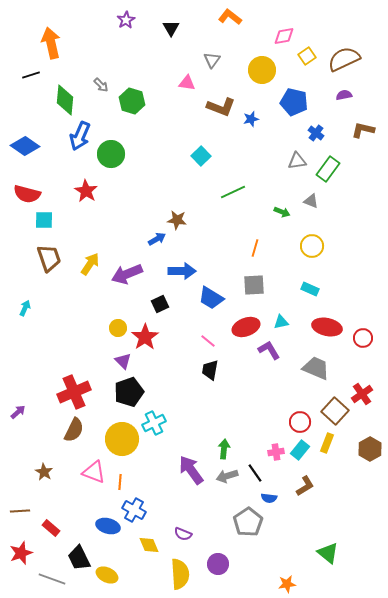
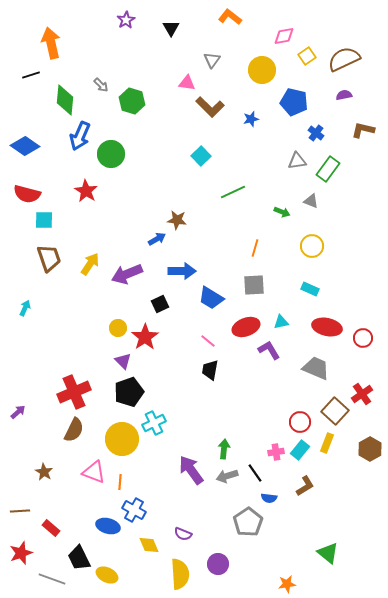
brown L-shape at (221, 107): moved 11 px left; rotated 24 degrees clockwise
